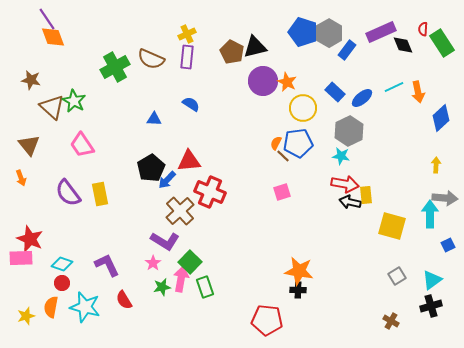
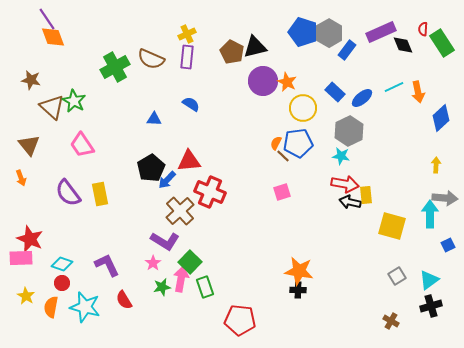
cyan triangle at (432, 280): moved 3 px left
yellow star at (26, 316): moved 20 px up; rotated 24 degrees counterclockwise
red pentagon at (267, 320): moved 27 px left
